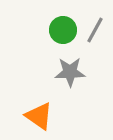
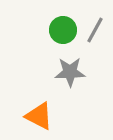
orange triangle: rotated 8 degrees counterclockwise
